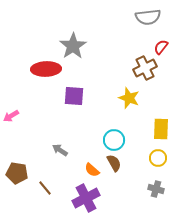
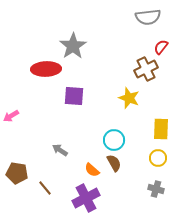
brown cross: moved 1 px right, 1 px down
